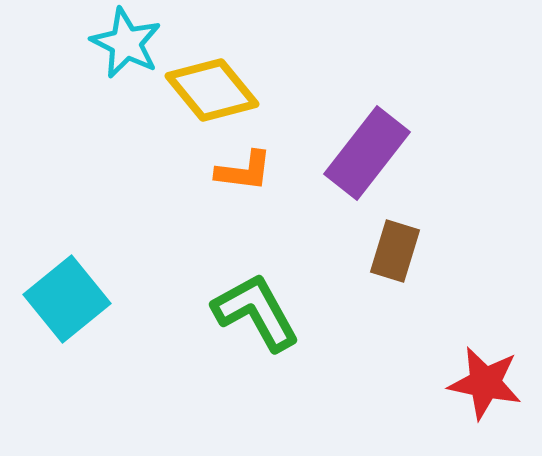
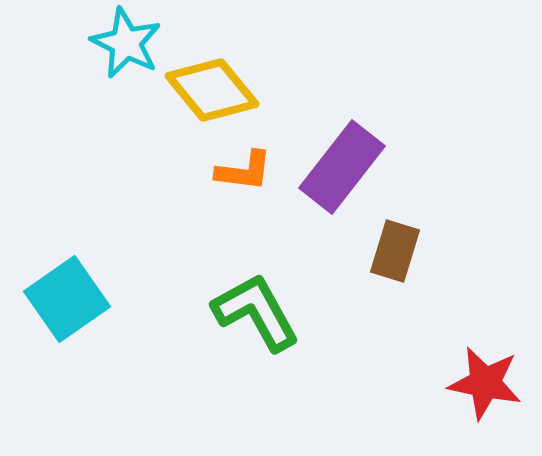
purple rectangle: moved 25 px left, 14 px down
cyan square: rotated 4 degrees clockwise
